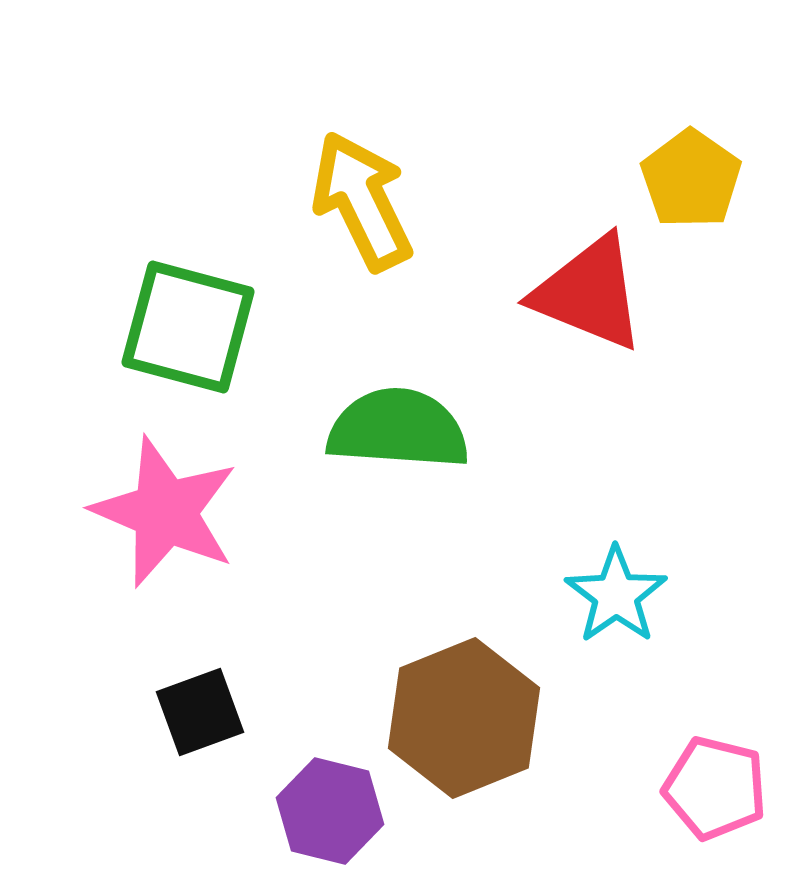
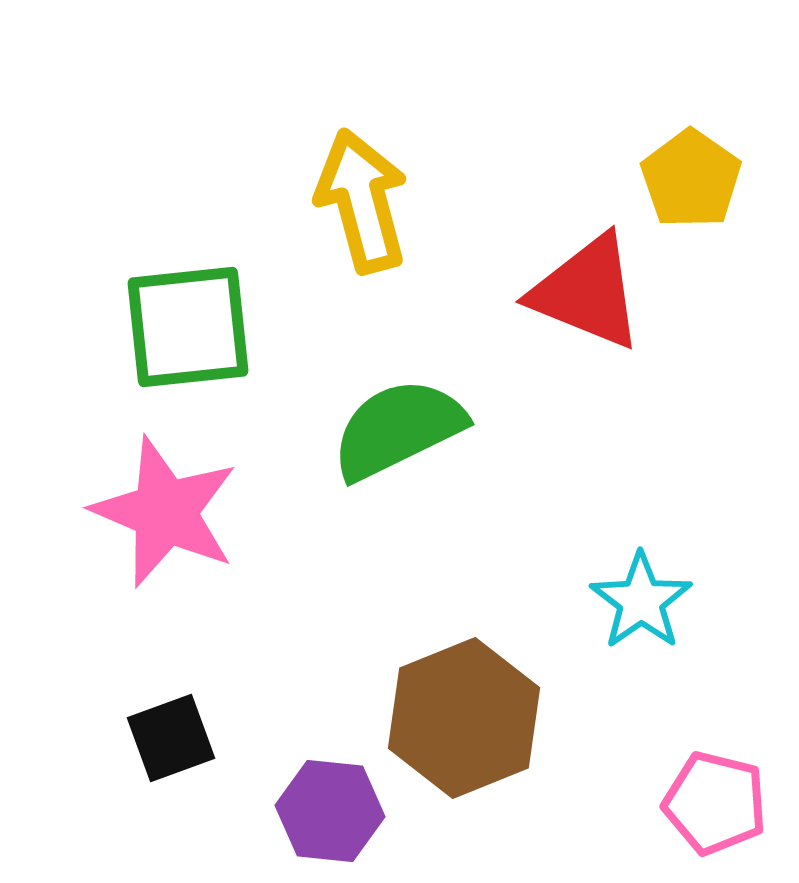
yellow arrow: rotated 11 degrees clockwise
red triangle: moved 2 px left, 1 px up
green square: rotated 21 degrees counterclockwise
green semicircle: rotated 30 degrees counterclockwise
cyan star: moved 25 px right, 6 px down
black square: moved 29 px left, 26 px down
pink pentagon: moved 15 px down
purple hexagon: rotated 8 degrees counterclockwise
